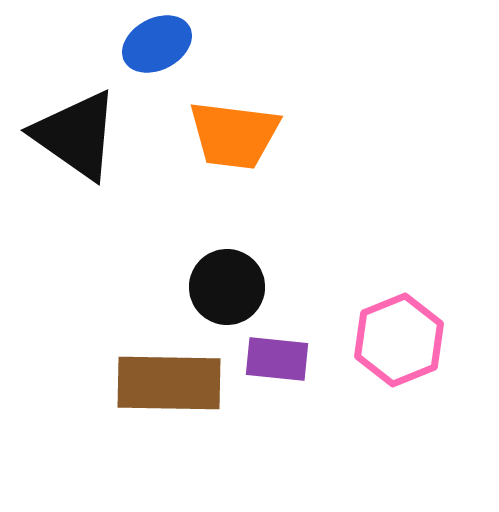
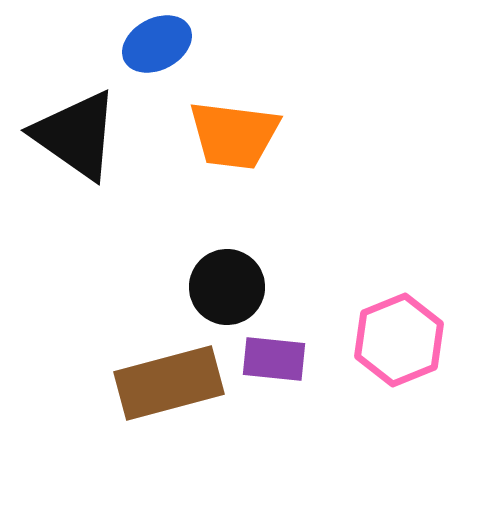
purple rectangle: moved 3 px left
brown rectangle: rotated 16 degrees counterclockwise
